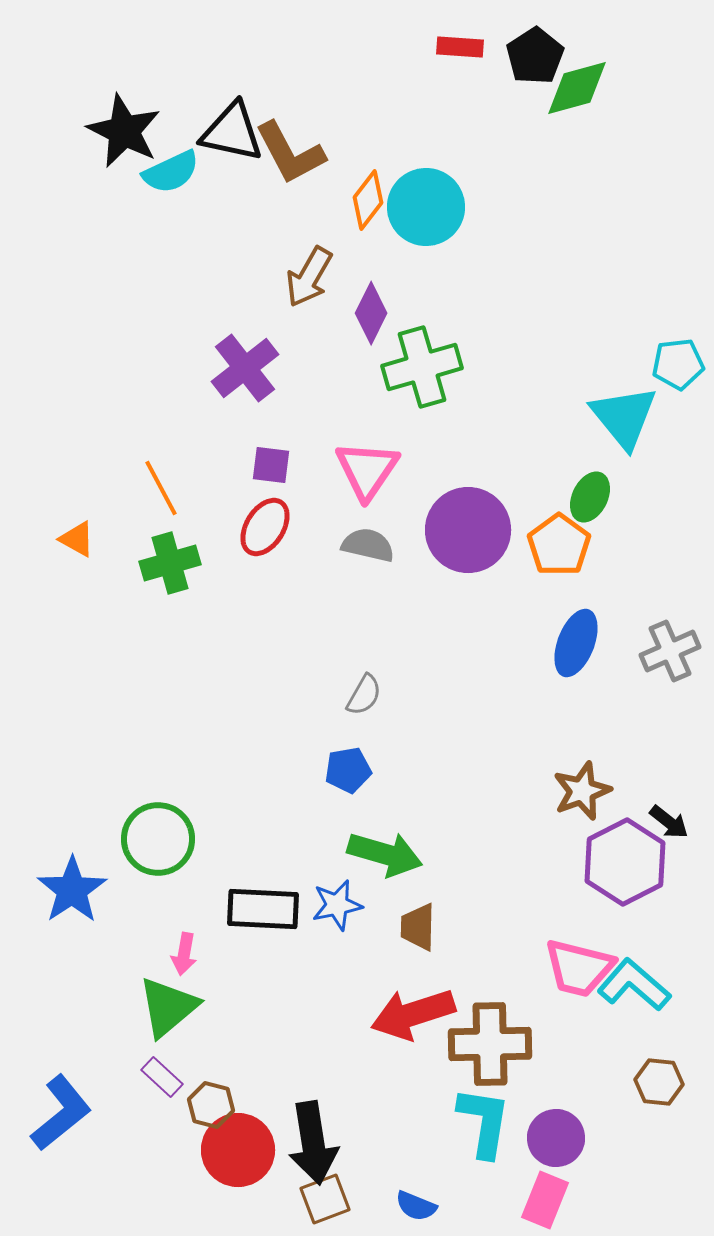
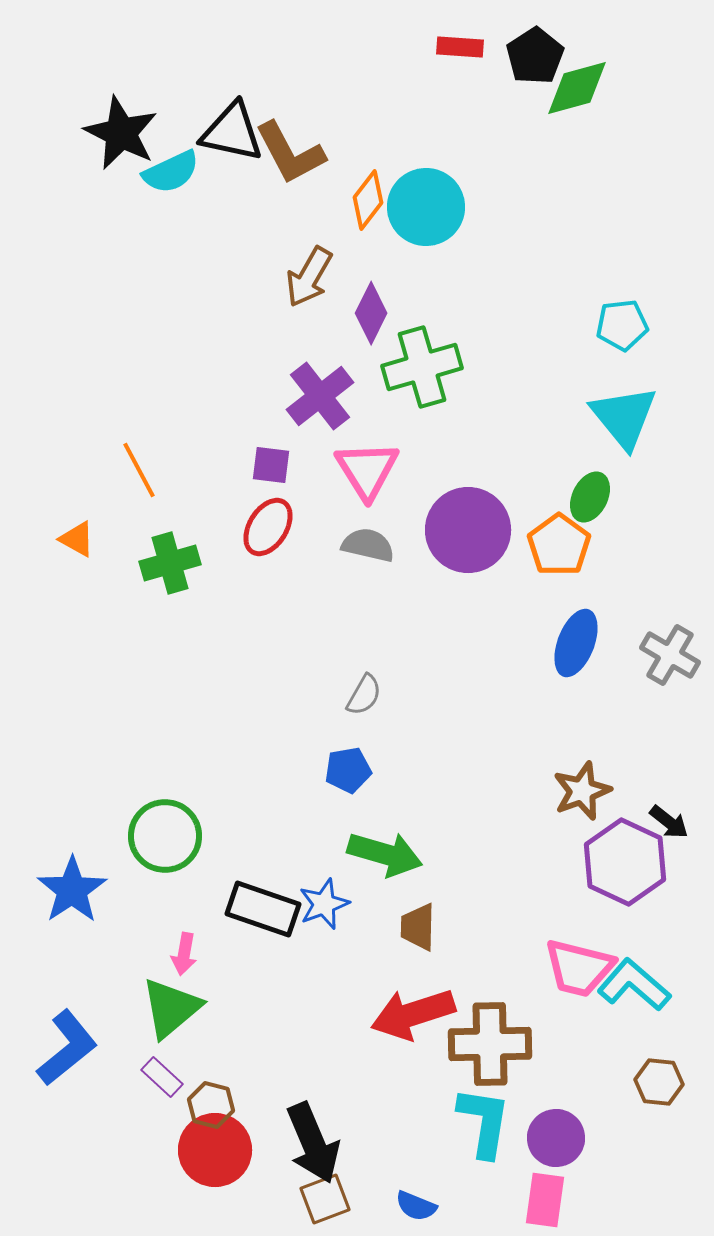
black star at (124, 131): moved 3 px left, 2 px down
cyan pentagon at (678, 364): moved 56 px left, 39 px up
purple cross at (245, 368): moved 75 px right, 28 px down
pink triangle at (367, 470): rotated 6 degrees counterclockwise
orange line at (161, 488): moved 22 px left, 18 px up
red ellipse at (265, 527): moved 3 px right
gray cross at (670, 651): moved 4 px down; rotated 36 degrees counterclockwise
green circle at (158, 839): moved 7 px right, 3 px up
purple hexagon at (625, 862): rotated 8 degrees counterclockwise
blue star at (337, 905): moved 13 px left, 1 px up; rotated 9 degrees counterclockwise
black rectangle at (263, 909): rotated 16 degrees clockwise
green triangle at (168, 1007): moved 3 px right, 1 px down
blue L-shape at (61, 1113): moved 6 px right, 65 px up
black arrow at (313, 1143): rotated 14 degrees counterclockwise
red circle at (238, 1150): moved 23 px left
pink rectangle at (545, 1200): rotated 14 degrees counterclockwise
